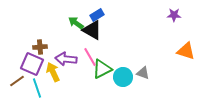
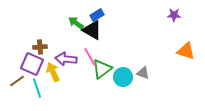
green triangle: rotated 10 degrees counterclockwise
